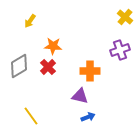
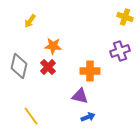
yellow cross: rotated 21 degrees counterclockwise
purple cross: moved 1 px down
gray diamond: rotated 45 degrees counterclockwise
